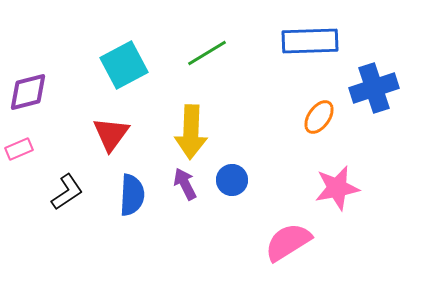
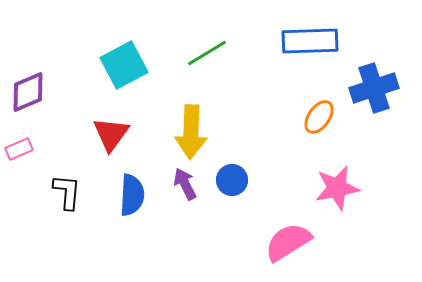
purple diamond: rotated 9 degrees counterclockwise
black L-shape: rotated 51 degrees counterclockwise
